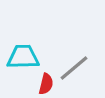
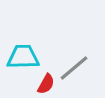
red semicircle: rotated 15 degrees clockwise
